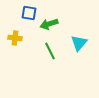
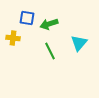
blue square: moved 2 px left, 5 px down
yellow cross: moved 2 px left
